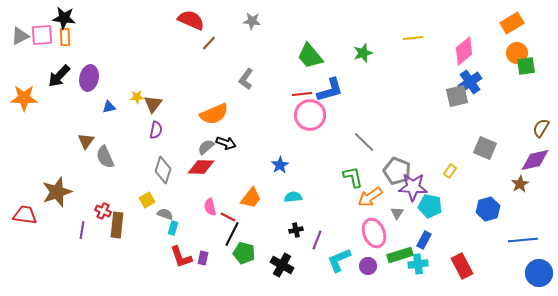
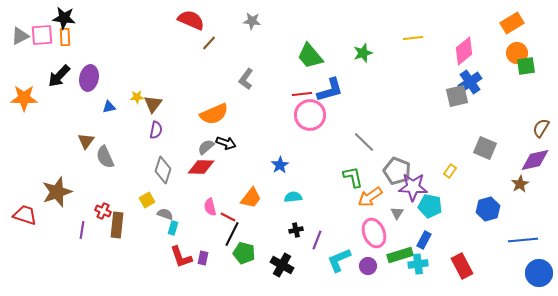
red trapezoid at (25, 215): rotated 10 degrees clockwise
